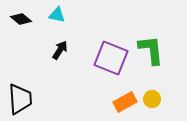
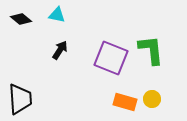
orange rectangle: rotated 45 degrees clockwise
